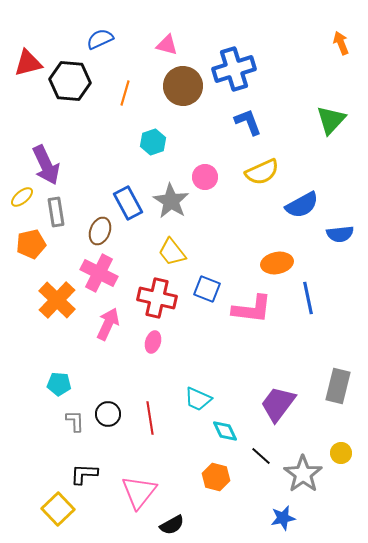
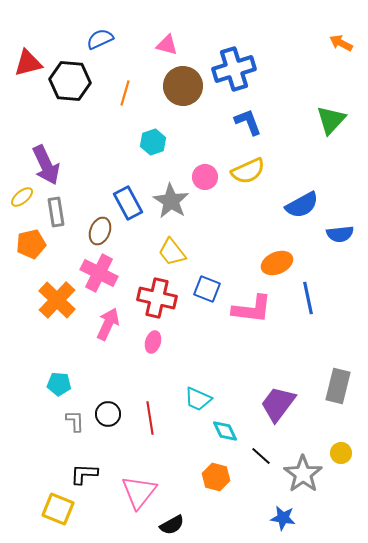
orange arrow at (341, 43): rotated 40 degrees counterclockwise
yellow semicircle at (262, 172): moved 14 px left, 1 px up
orange ellipse at (277, 263): rotated 12 degrees counterclockwise
yellow square at (58, 509): rotated 24 degrees counterclockwise
blue star at (283, 518): rotated 20 degrees clockwise
